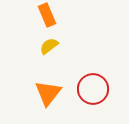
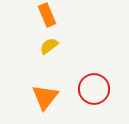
red circle: moved 1 px right
orange triangle: moved 3 px left, 4 px down
